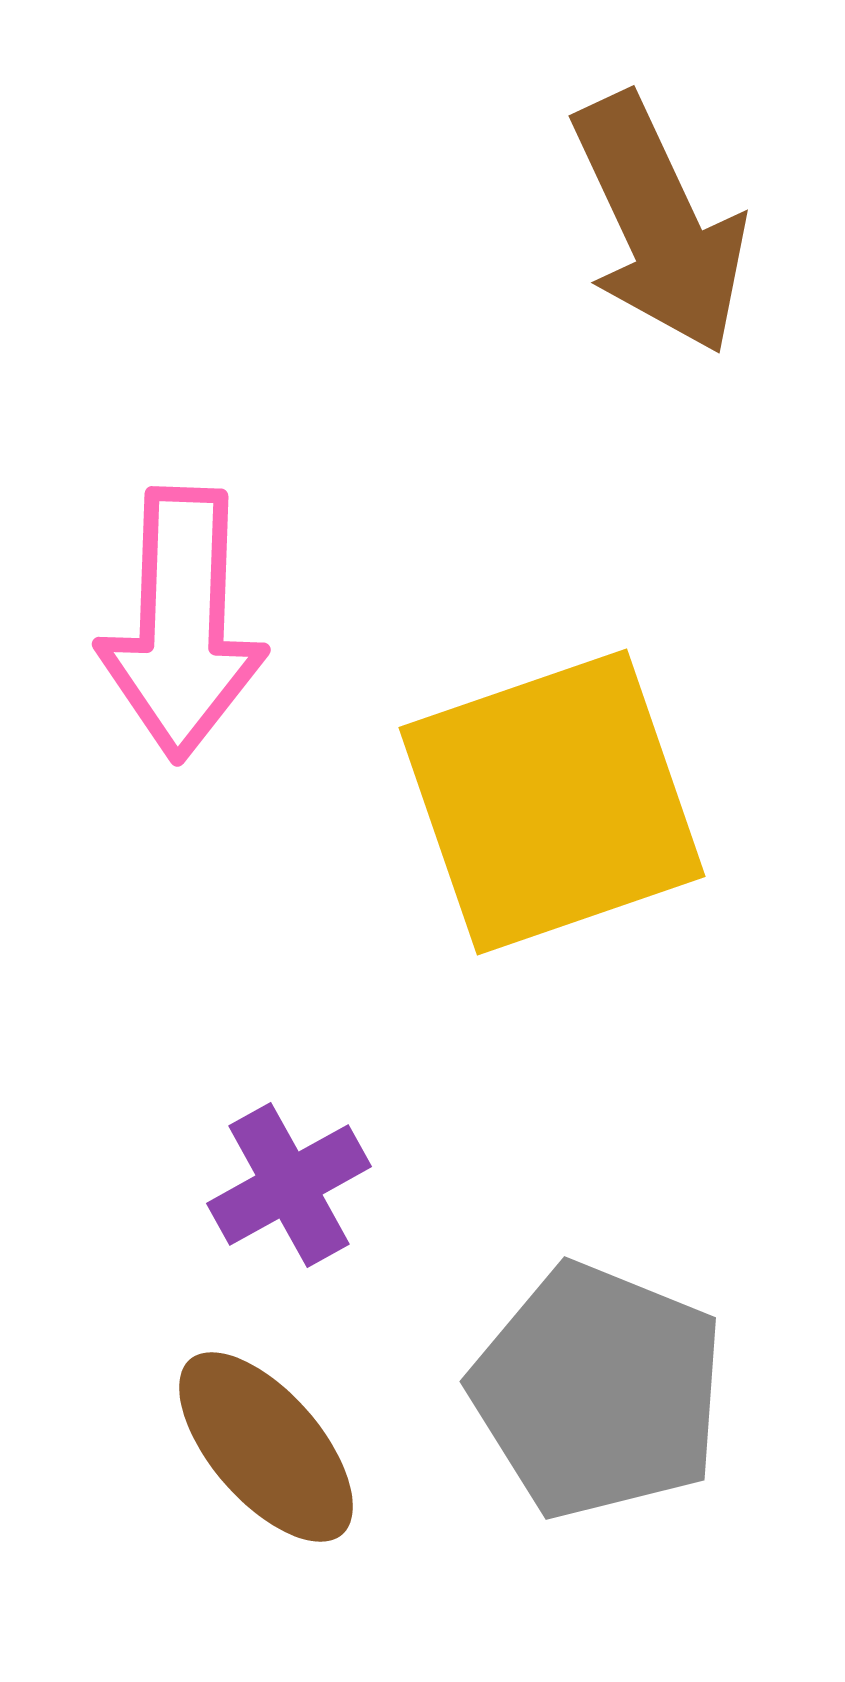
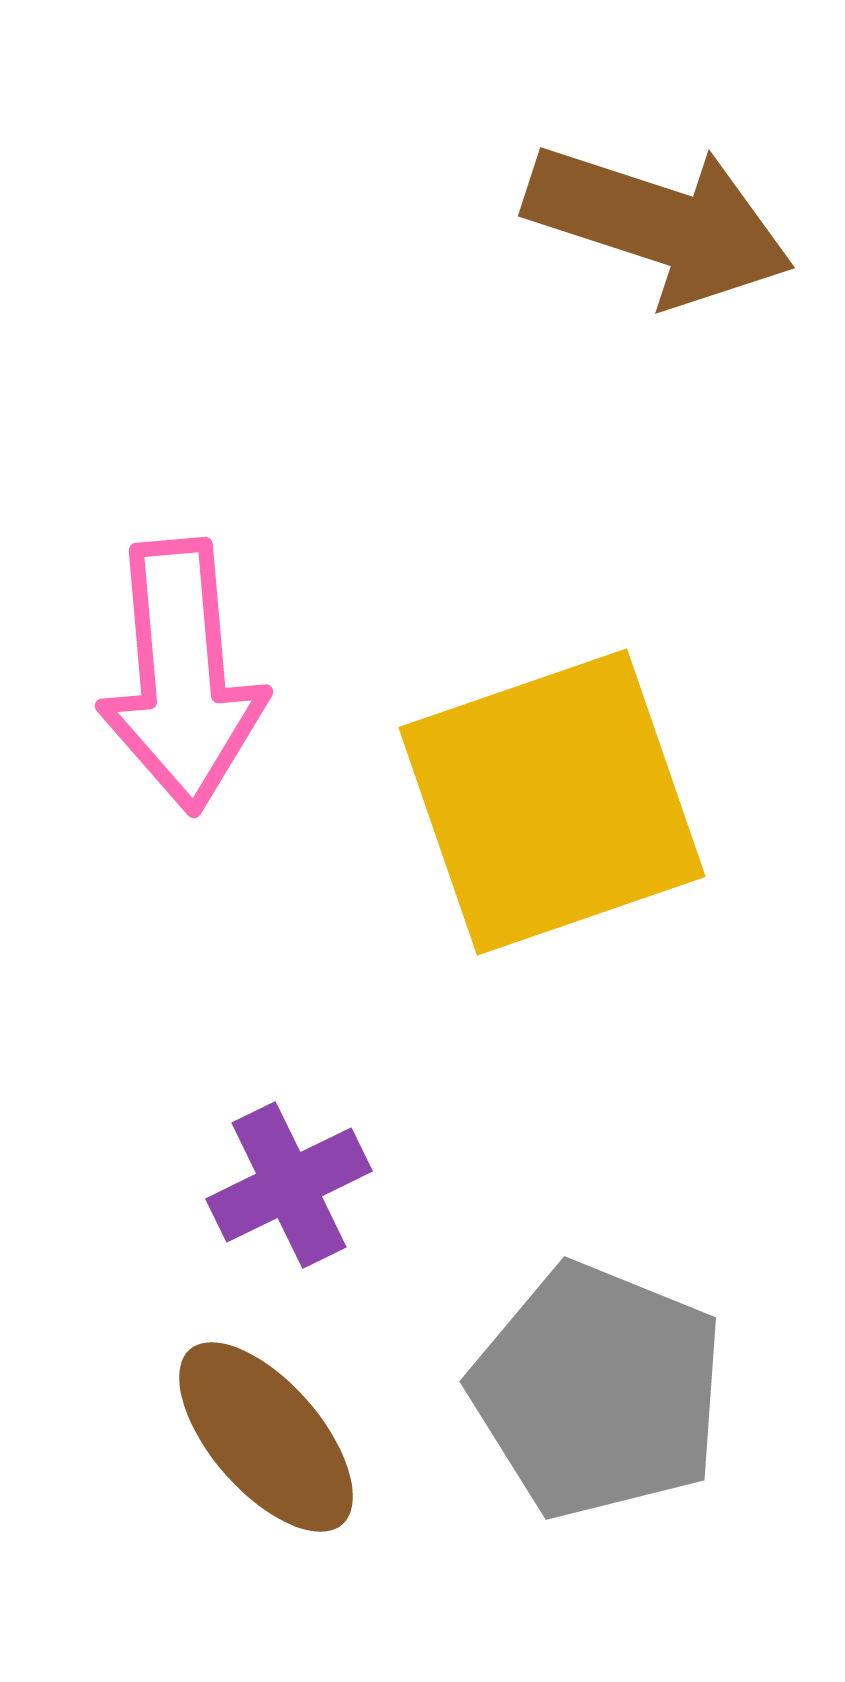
brown arrow: rotated 47 degrees counterclockwise
pink arrow: moved 52 px down; rotated 7 degrees counterclockwise
purple cross: rotated 3 degrees clockwise
brown ellipse: moved 10 px up
